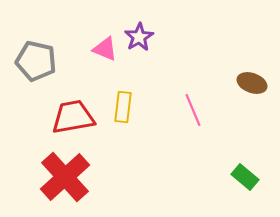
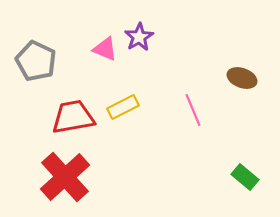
gray pentagon: rotated 12 degrees clockwise
brown ellipse: moved 10 px left, 5 px up
yellow rectangle: rotated 56 degrees clockwise
